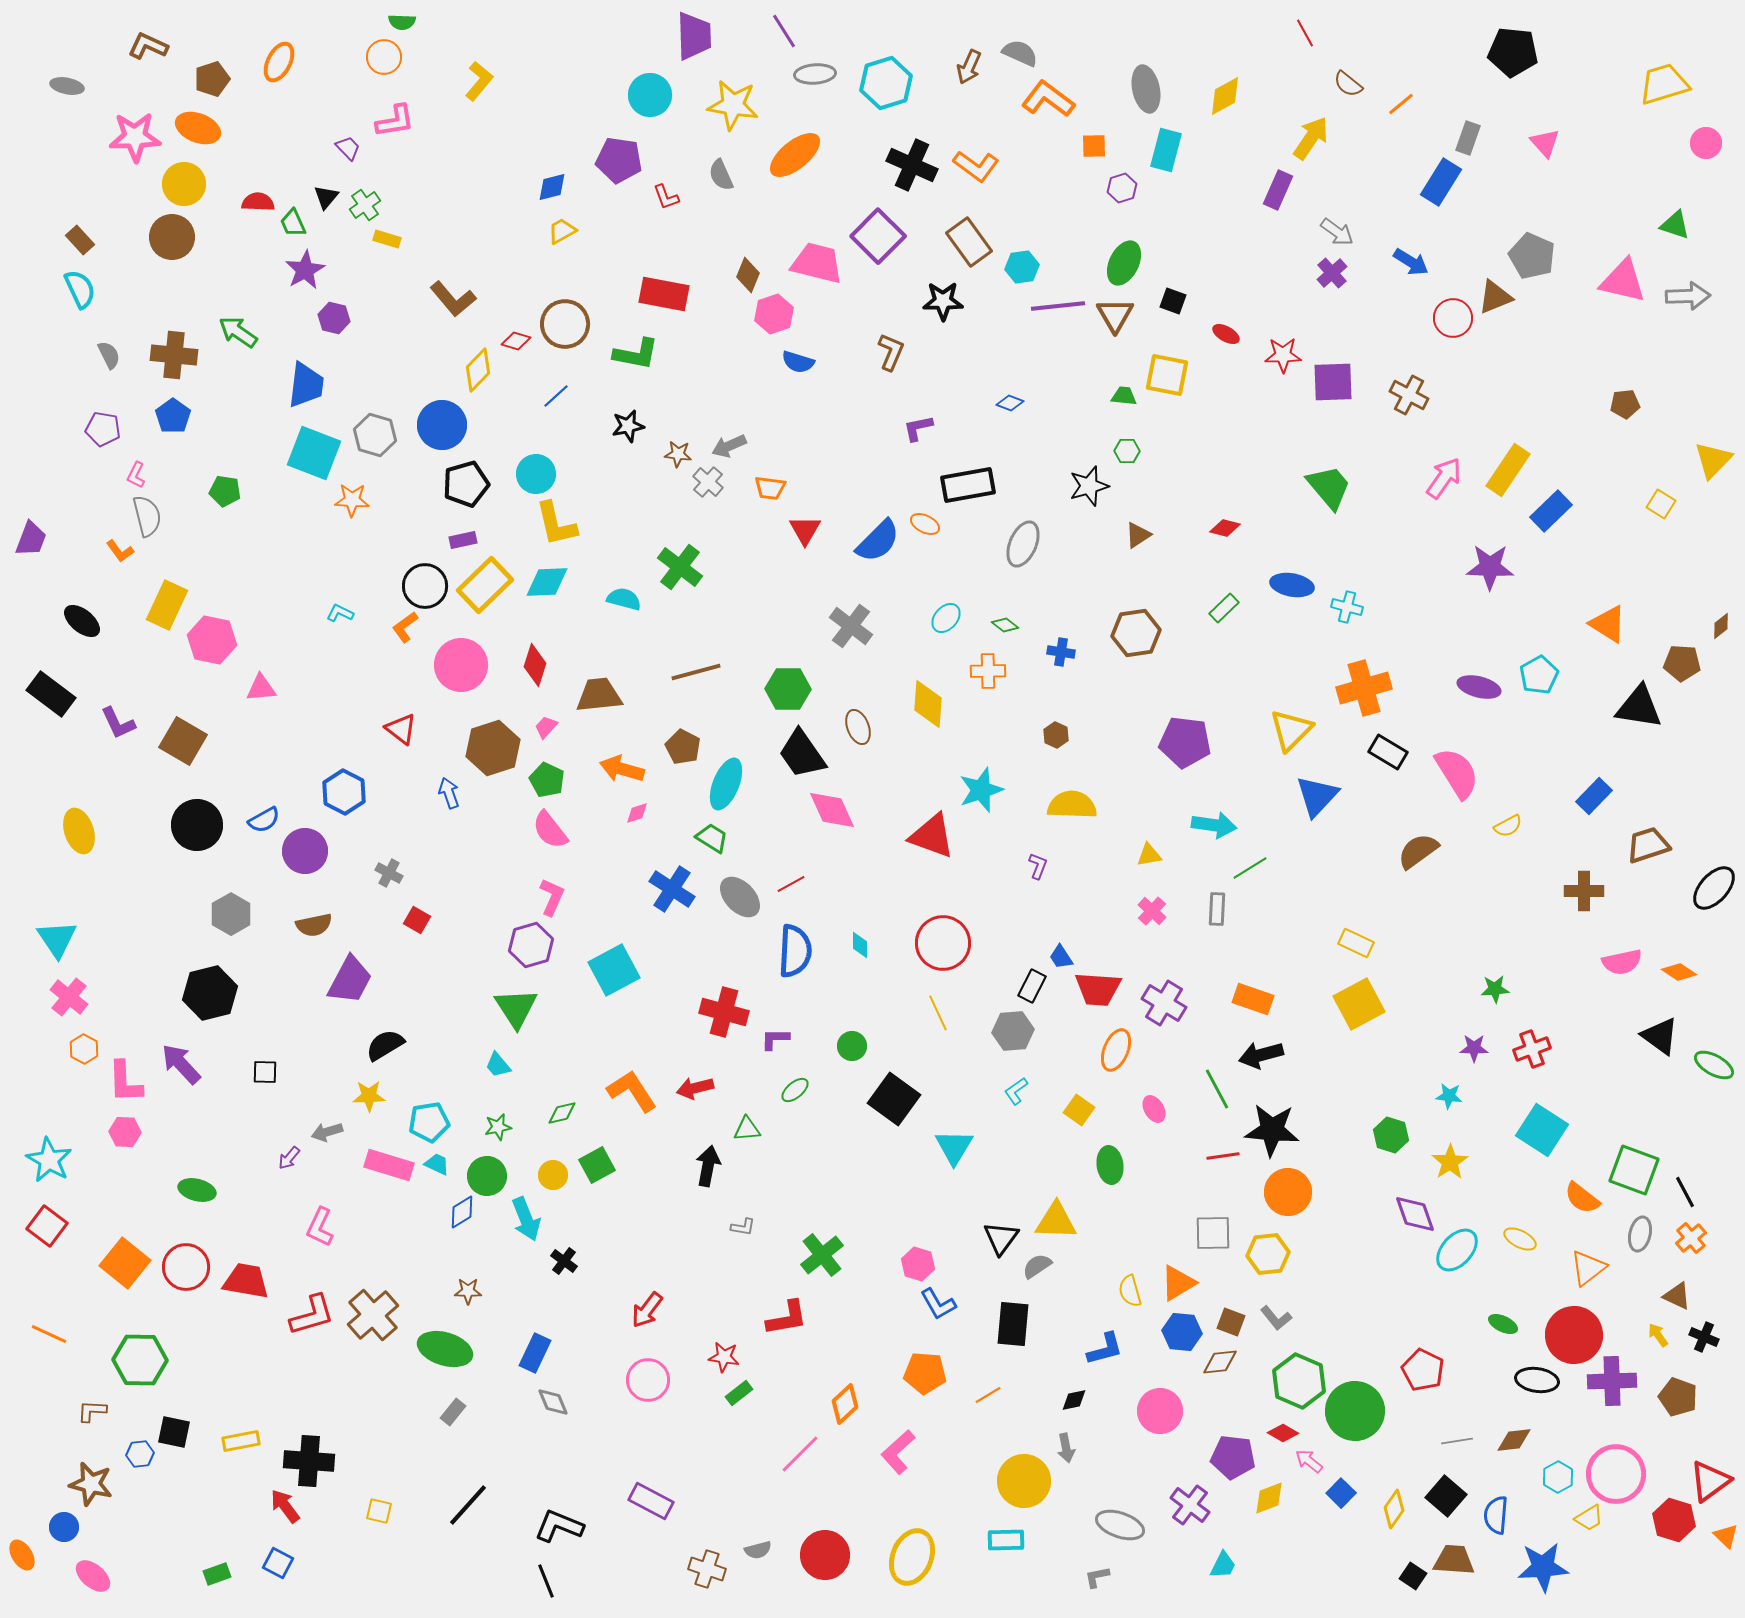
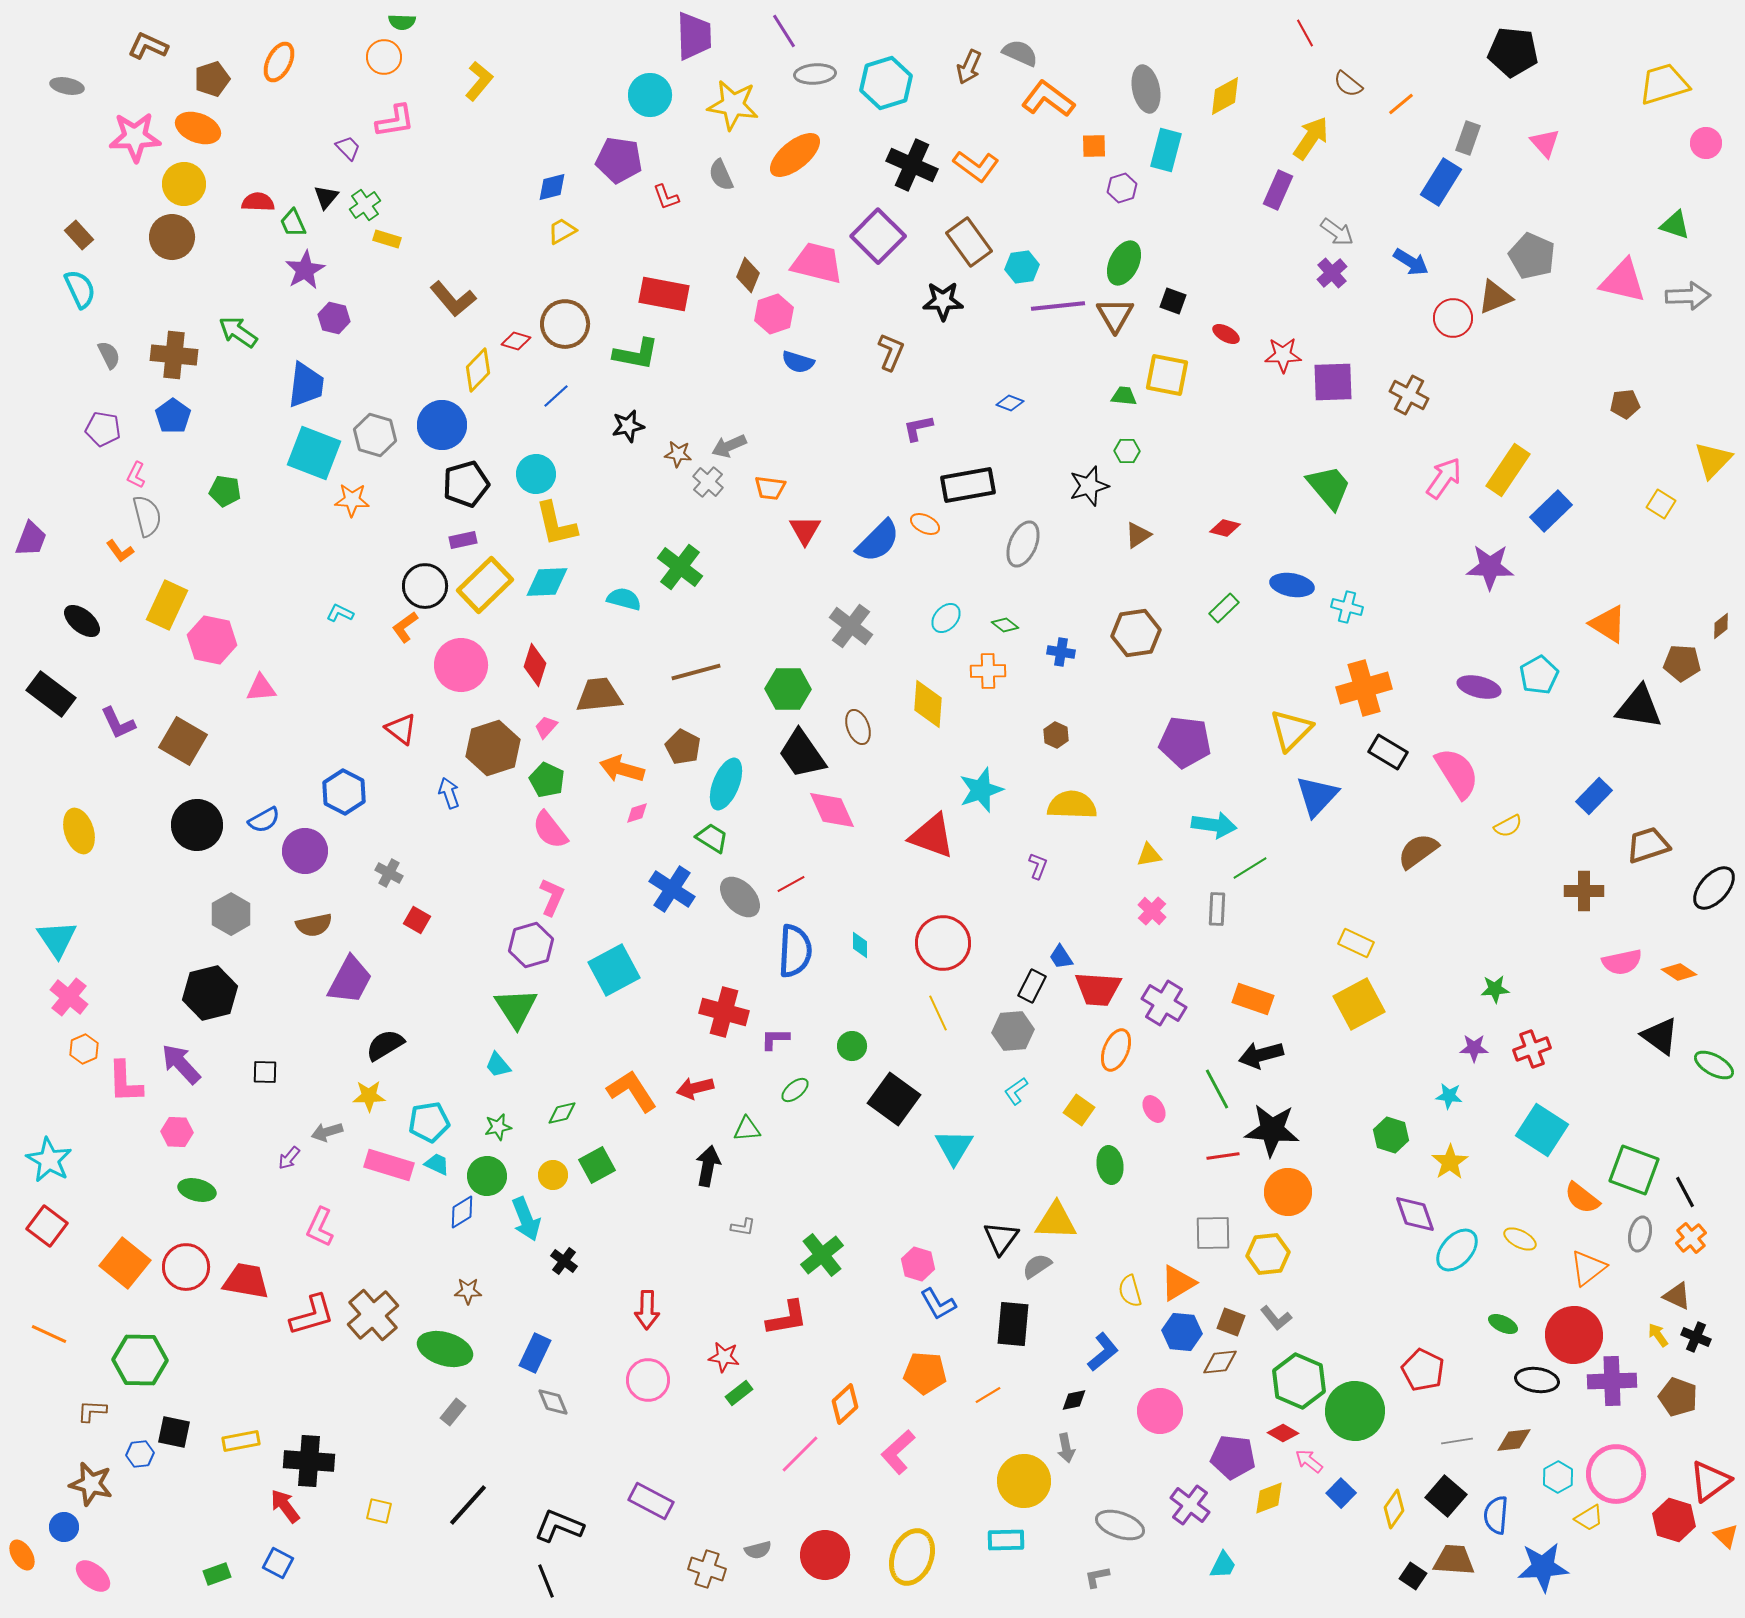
brown rectangle at (80, 240): moved 1 px left, 5 px up
orange hexagon at (84, 1049): rotated 8 degrees clockwise
pink hexagon at (125, 1132): moved 52 px right
red arrow at (647, 1310): rotated 36 degrees counterclockwise
black cross at (1704, 1337): moved 8 px left
blue L-shape at (1105, 1349): moved 2 px left, 3 px down; rotated 24 degrees counterclockwise
